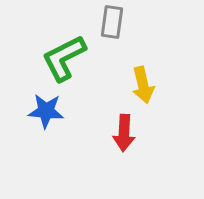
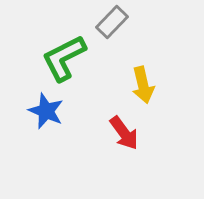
gray rectangle: rotated 36 degrees clockwise
blue star: rotated 18 degrees clockwise
red arrow: rotated 39 degrees counterclockwise
